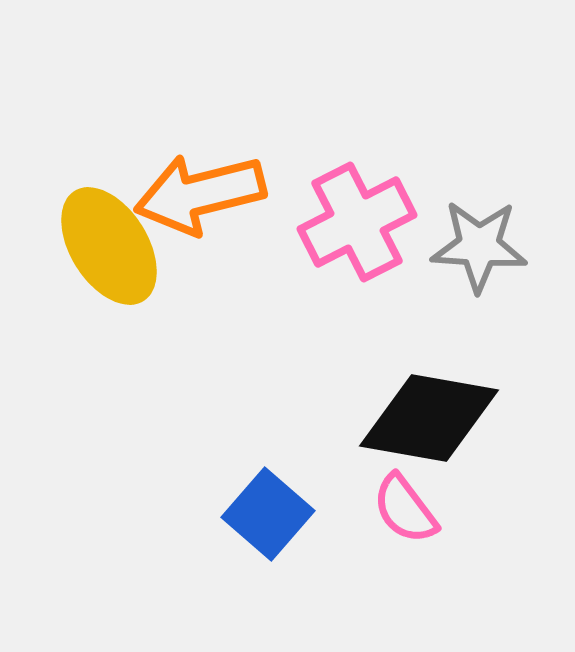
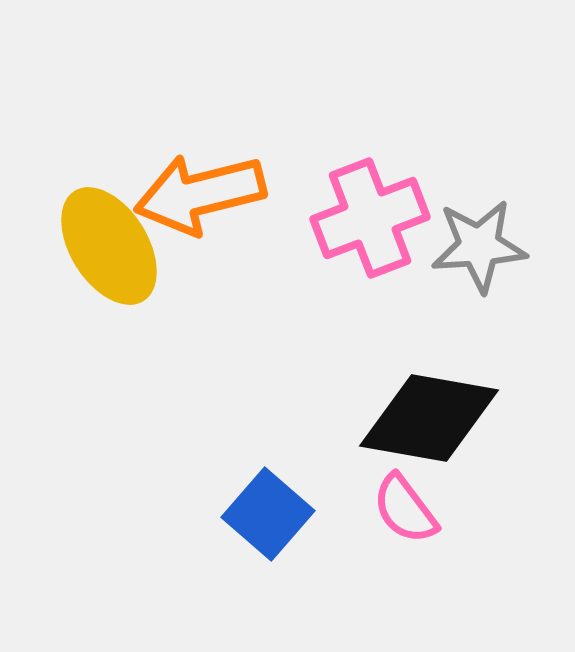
pink cross: moved 13 px right, 4 px up; rotated 6 degrees clockwise
gray star: rotated 8 degrees counterclockwise
